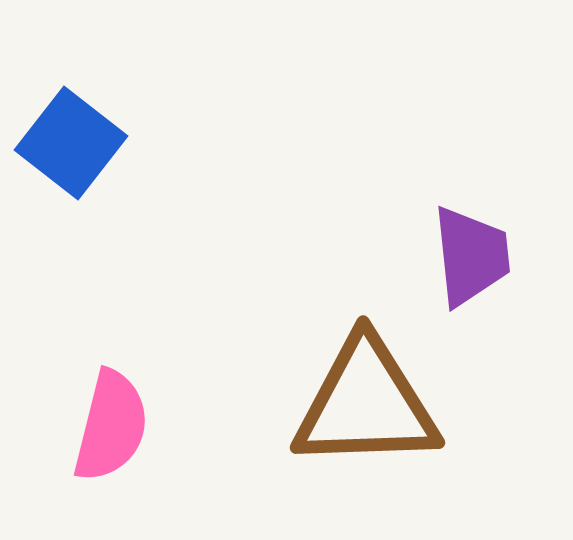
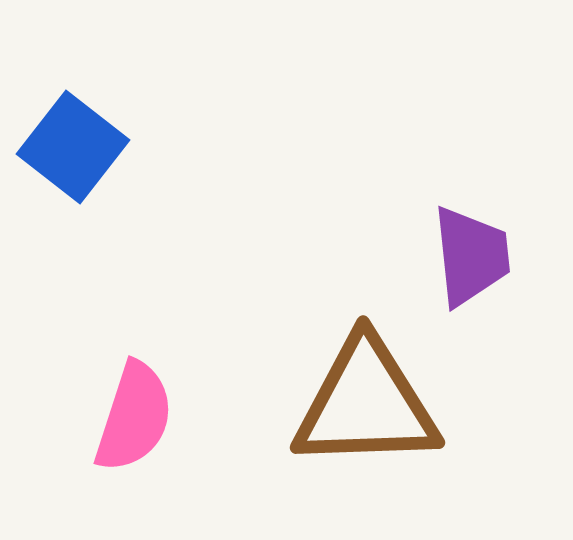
blue square: moved 2 px right, 4 px down
pink semicircle: moved 23 px right, 9 px up; rotated 4 degrees clockwise
